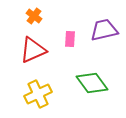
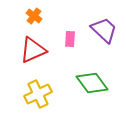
purple trapezoid: rotated 56 degrees clockwise
